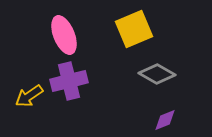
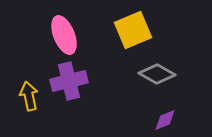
yellow square: moved 1 px left, 1 px down
yellow arrow: rotated 112 degrees clockwise
